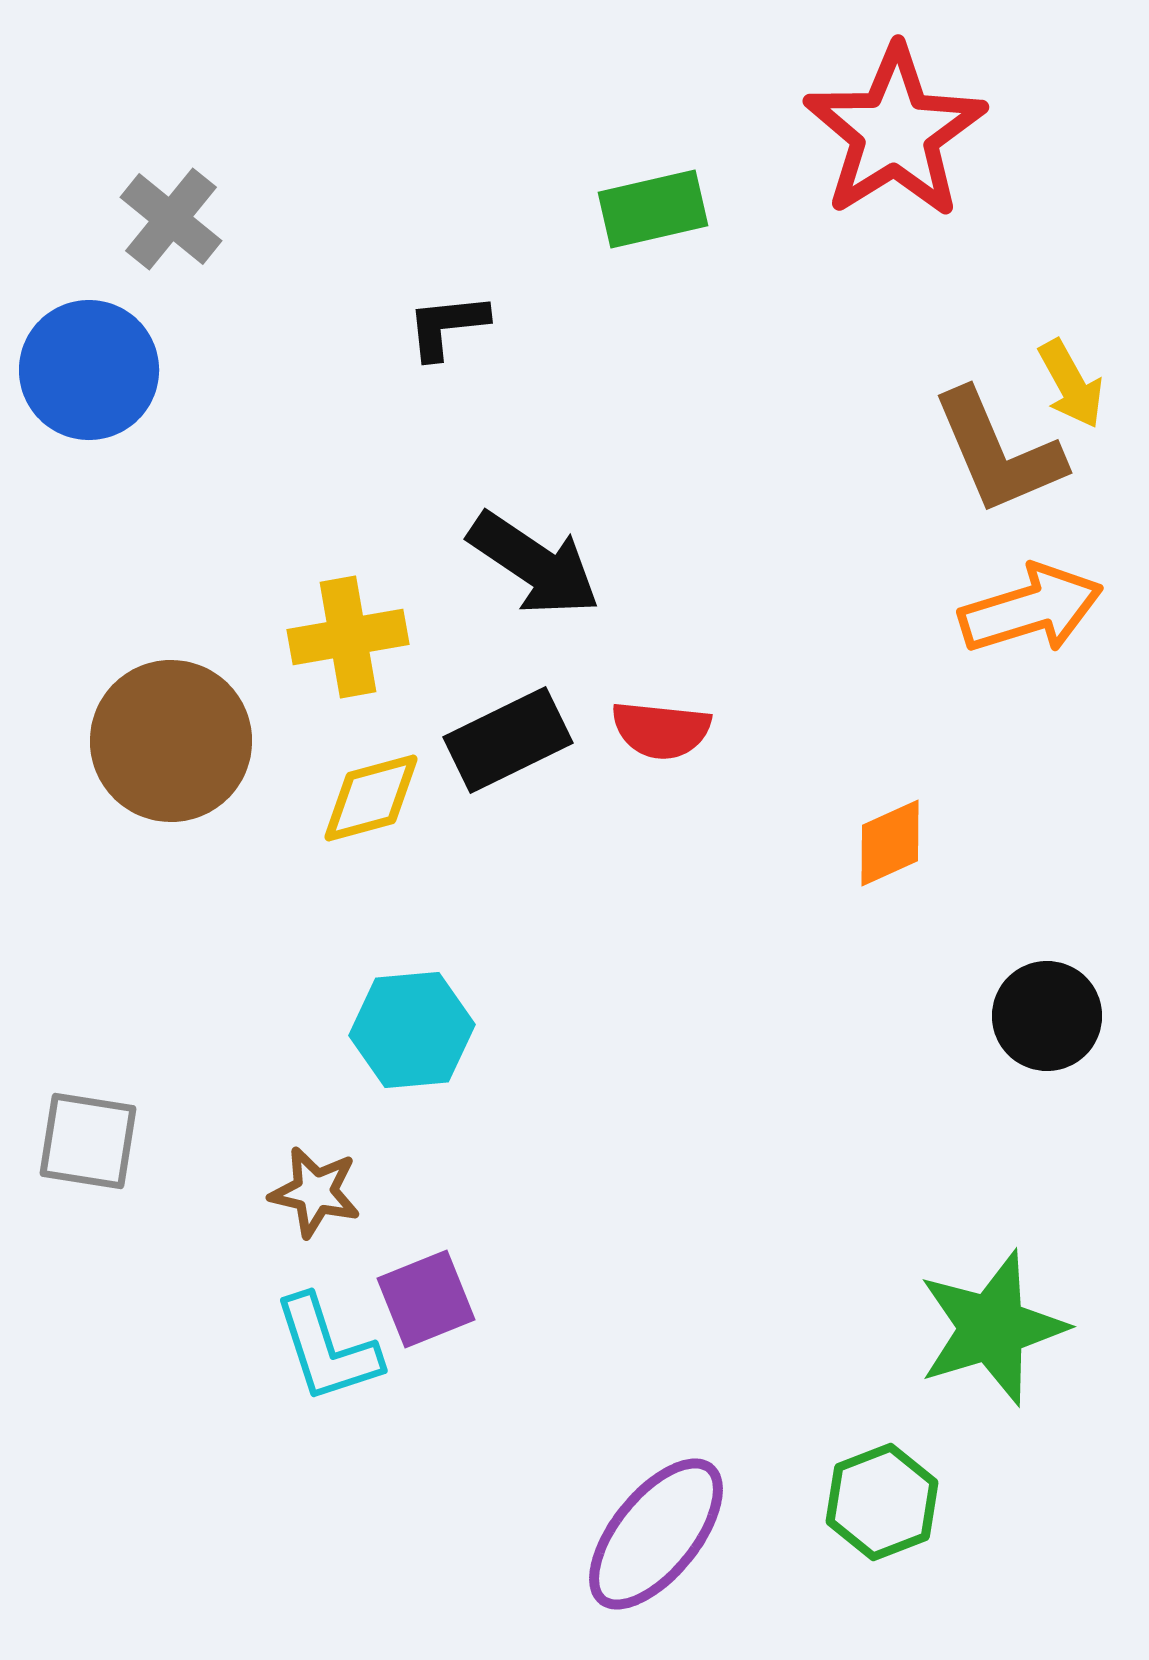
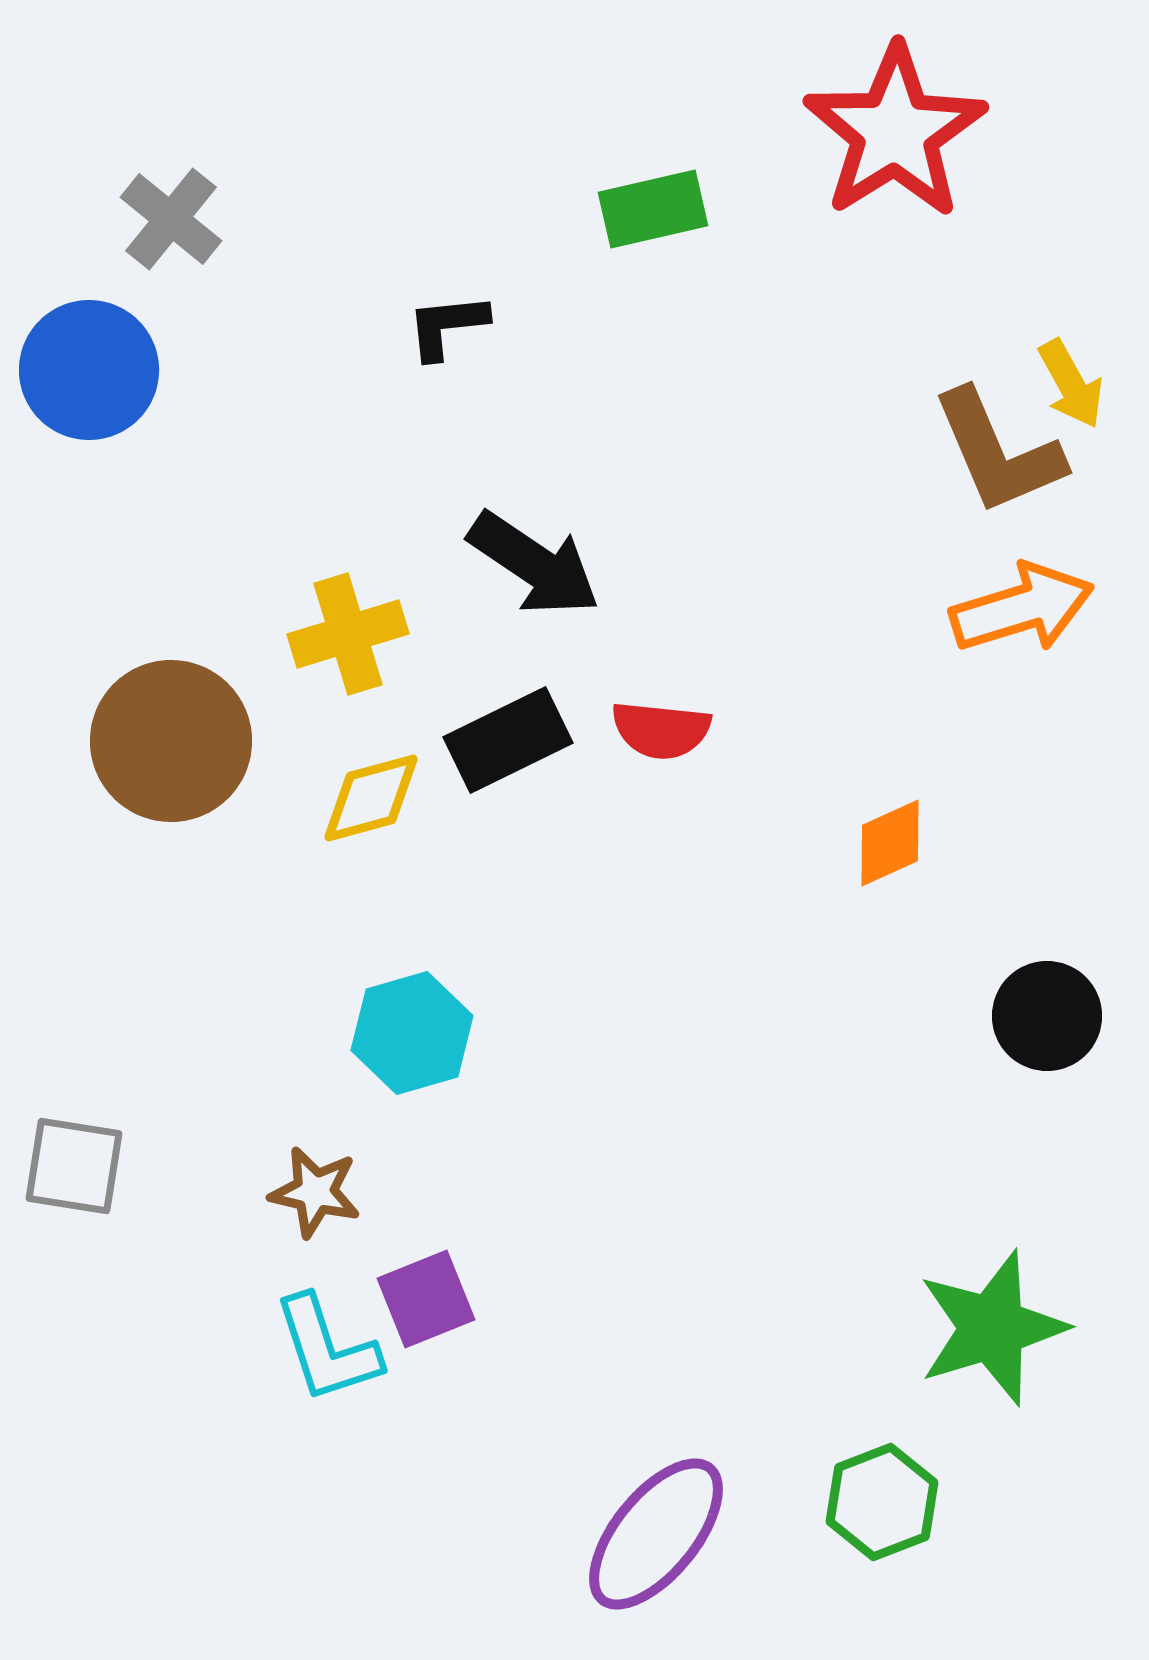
orange arrow: moved 9 px left, 1 px up
yellow cross: moved 3 px up; rotated 7 degrees counterclockwise
cyan hexagon: moved 3 px down; rotated 11 degrees counterclockwise
gray square: moved 14 px left, 25 px down
